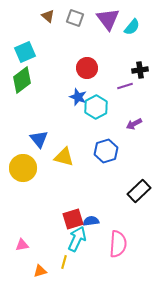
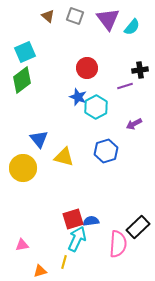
gray square: moved 2 px up
black rectangle: moved 1 px left, 36 px down
